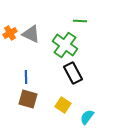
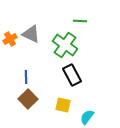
orange cross: moved 6 px down
black rectangle: moved 1 px left, 2 px down
brown square: rotated 30 degrees clockwise
yellow square: rotated 21 degrees counterclockwise
